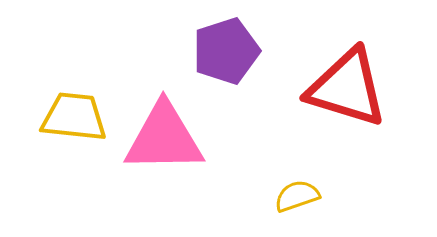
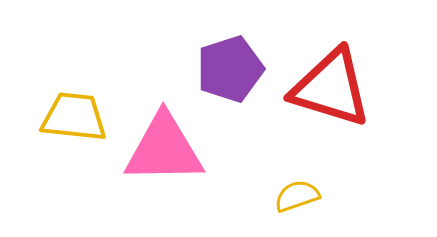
purple pentagon: moved 4 px right, 18 px down
red triangle: moved 16 px left
pink triangle: moved 11 px down
